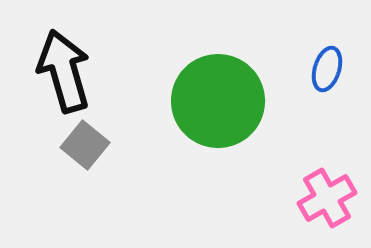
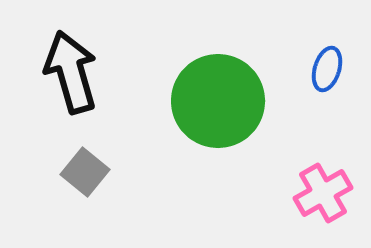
black arrow: moved 7 px right, 1 px down
gray square: moved 27 px down
pink cross: moved 4 px left, 5 px up
